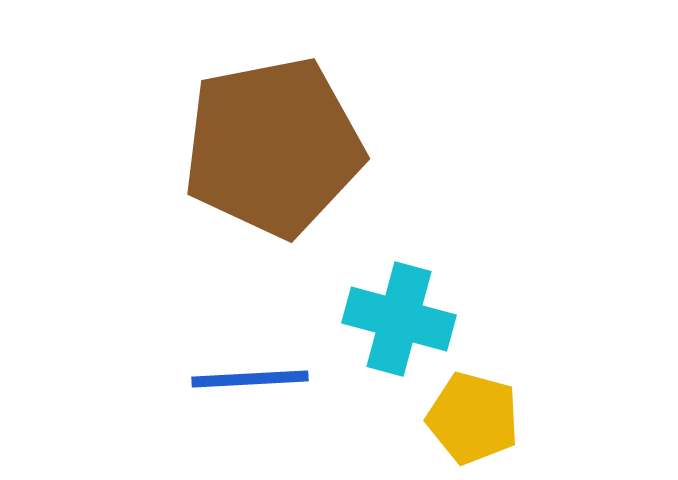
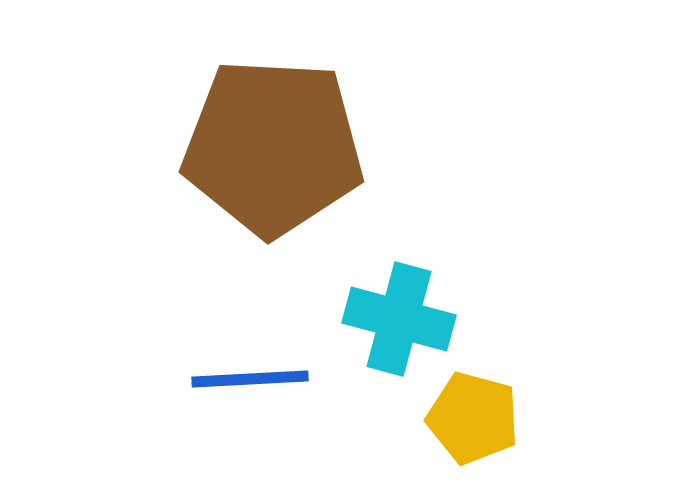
brown pentagon: rotated 14 degrees clockwise
